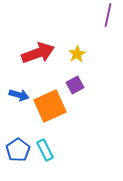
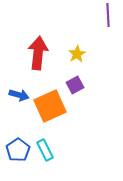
purple line: rotated 15 degrees counterclockwise
red arrow: rotated 64 degrees counterclockwise
